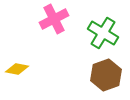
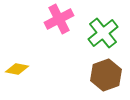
pink cross: moved 5 px right
green cross: rotated 20 degrees clockwise
